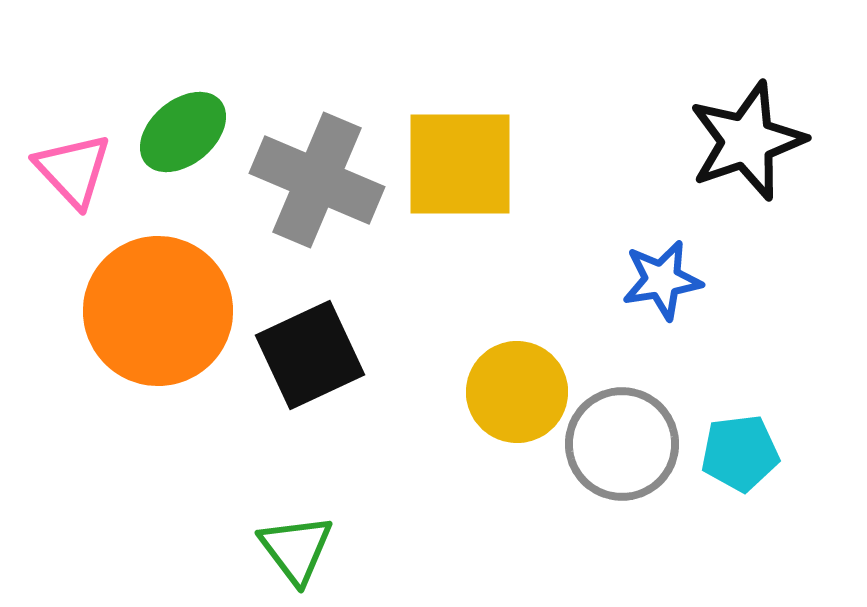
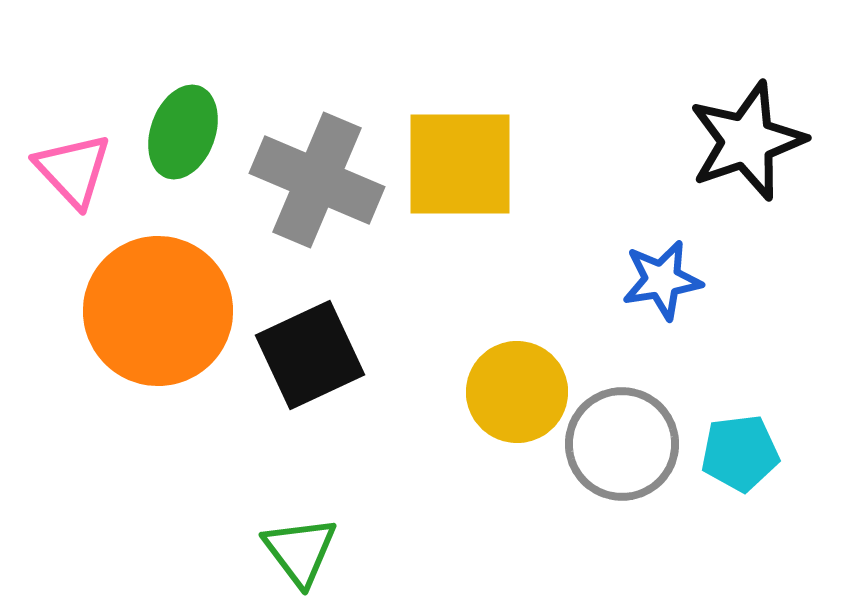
green ellipse: rotated 30 degrees counterclockwise
green triangle: moved 4 px right, 2 px down
